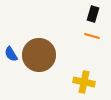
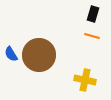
yellow cross: moved 1 px right, 2 px up
